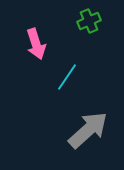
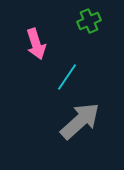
gray arrow: moved 8 px left, 9 px up
